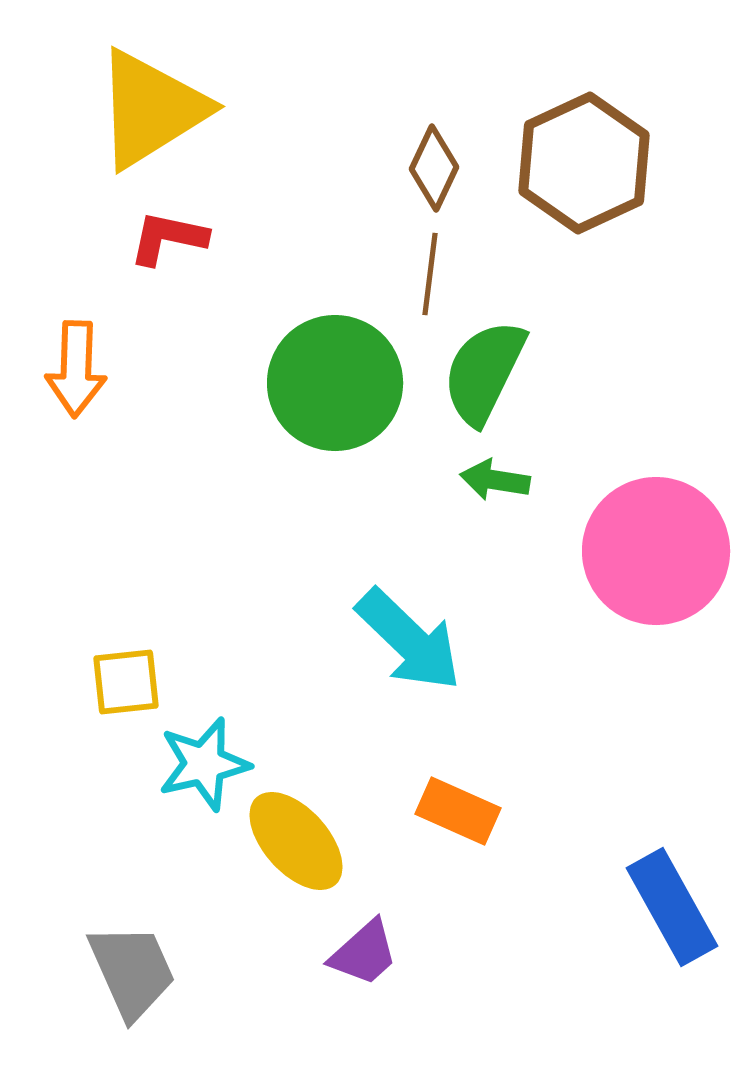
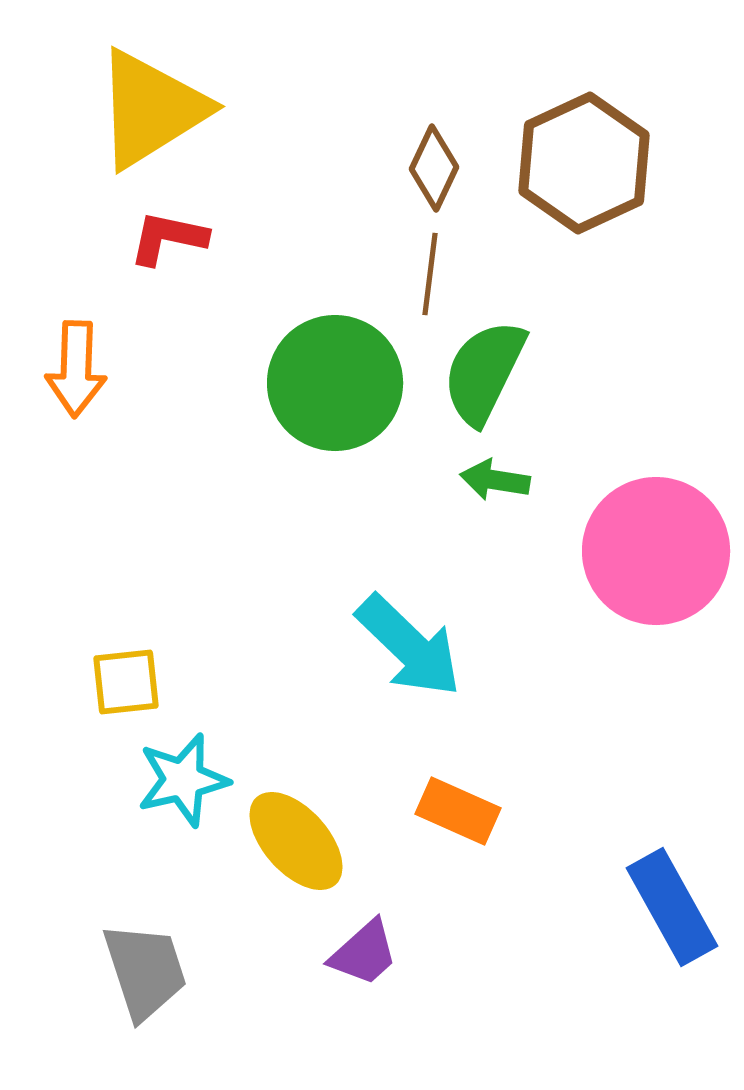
cyan arrow: moved 6 px down
cyan star: moved 21 px left, 16 px down
gray trapezoid: moved 13 px right; rotated 6 degrees clockwise
